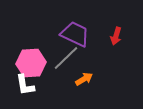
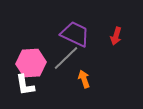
orange arrow: rotated 78 degrees counterclockwise
